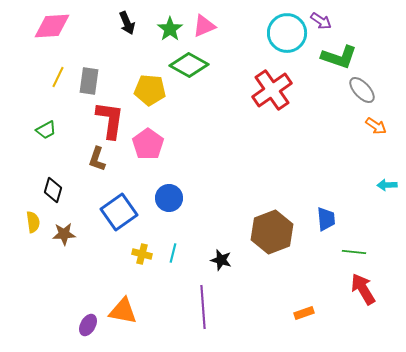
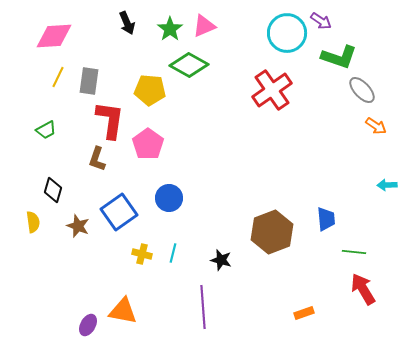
pink diamond: moved 2 px right, 10 px down
brown star: moved 14 px right, 8 px up; rotated 25 degrees clockwise
